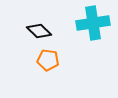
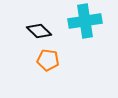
cyan cross: moved 8 px left, 2 px up
